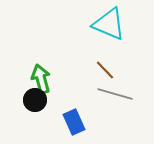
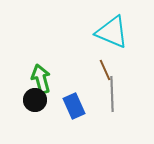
cyan triangle: moved 3 px right, 8 px down
brown line: rotated 20 degrees clockwise
gray line: moved 3 px left; rotated 72 degrees clockwise
blue rectangle: moved 16 px up
